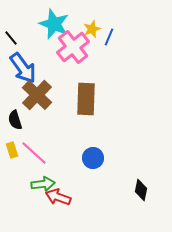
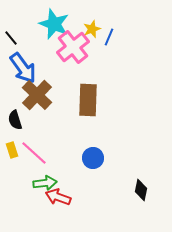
brown rectangle: moved 2 px right, 1 px down
green arrow: moved 2 px right, 1 px up
